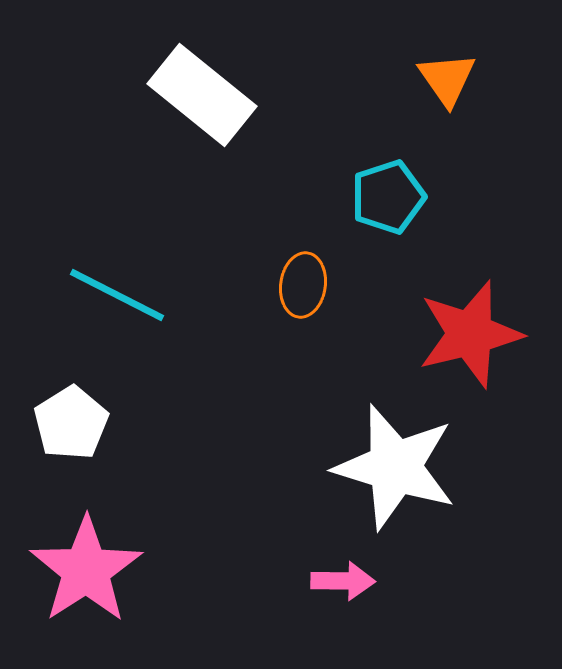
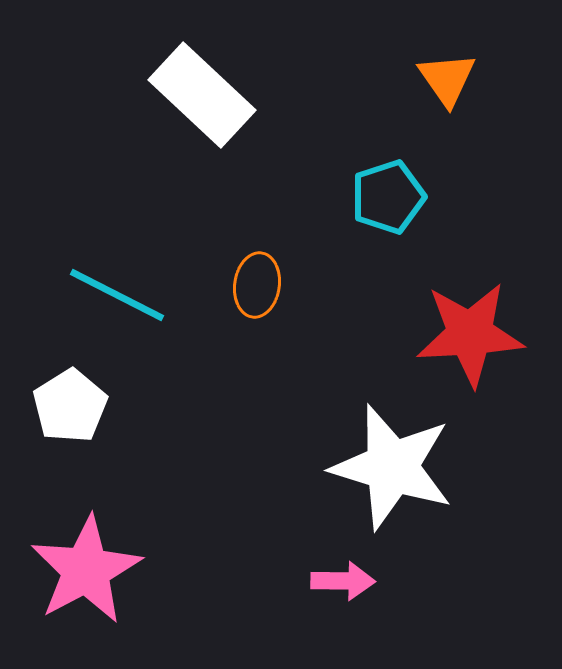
white rectangle: rotated 4 degrees clockwise
orange ellipse: moved 46 px left
red star: rotated 11 degrees clockwise
white pentagon: moved 1 px left, 17 px up
white star: moved 3 px left
pink star: rotated 5 degrees clockwise
